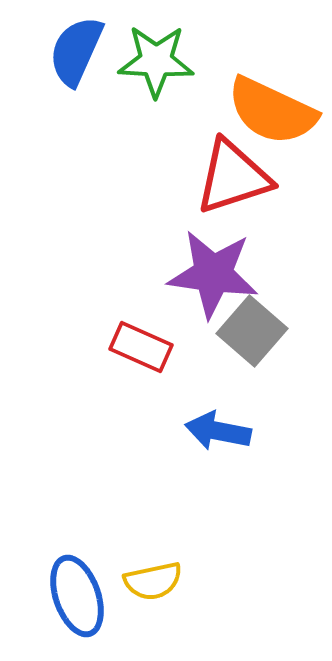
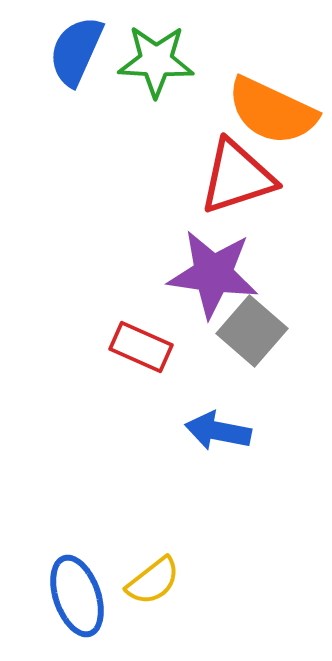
red triangle: moved 4 px right
yellow semicircle: rotated 26 degrees counterclockwise
